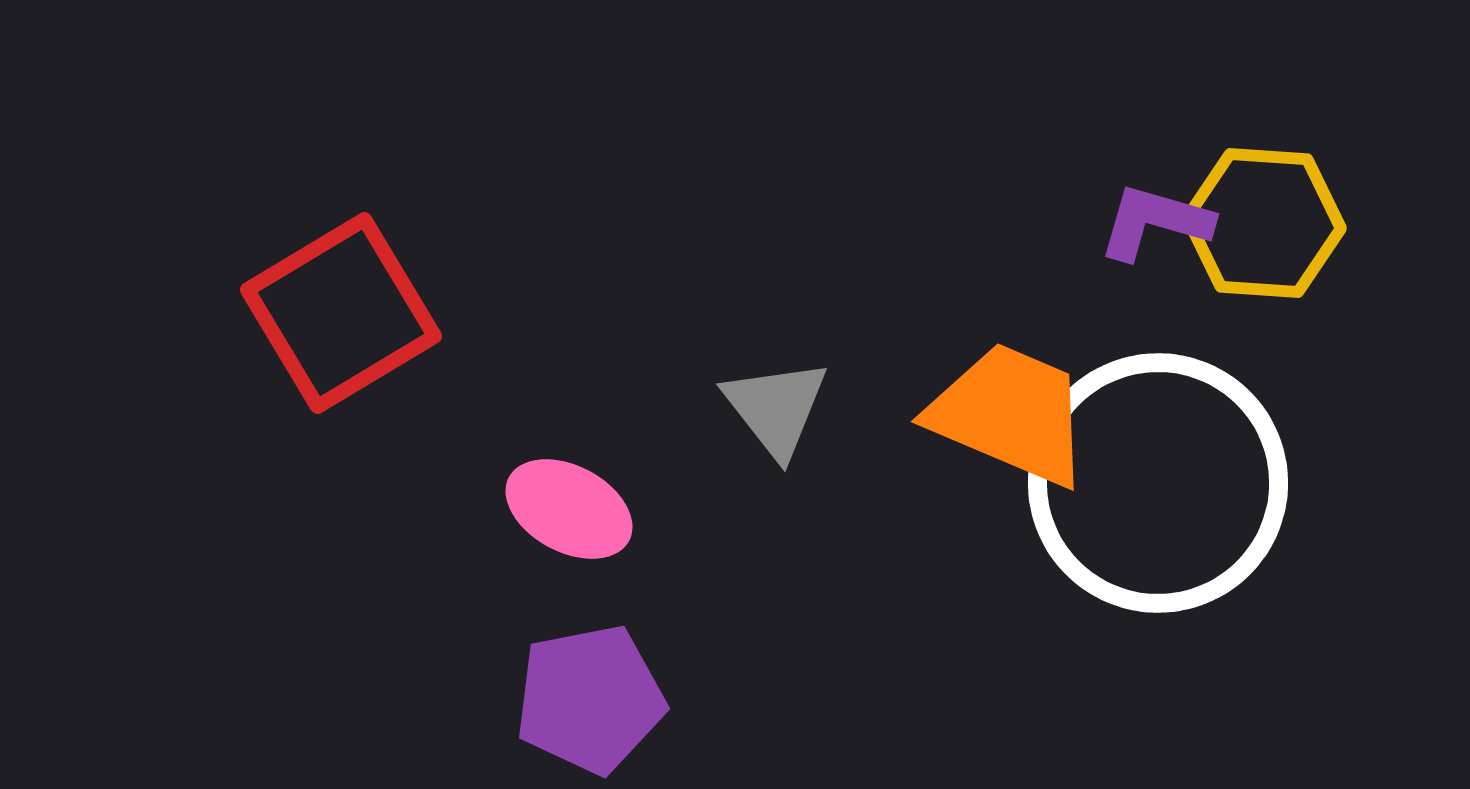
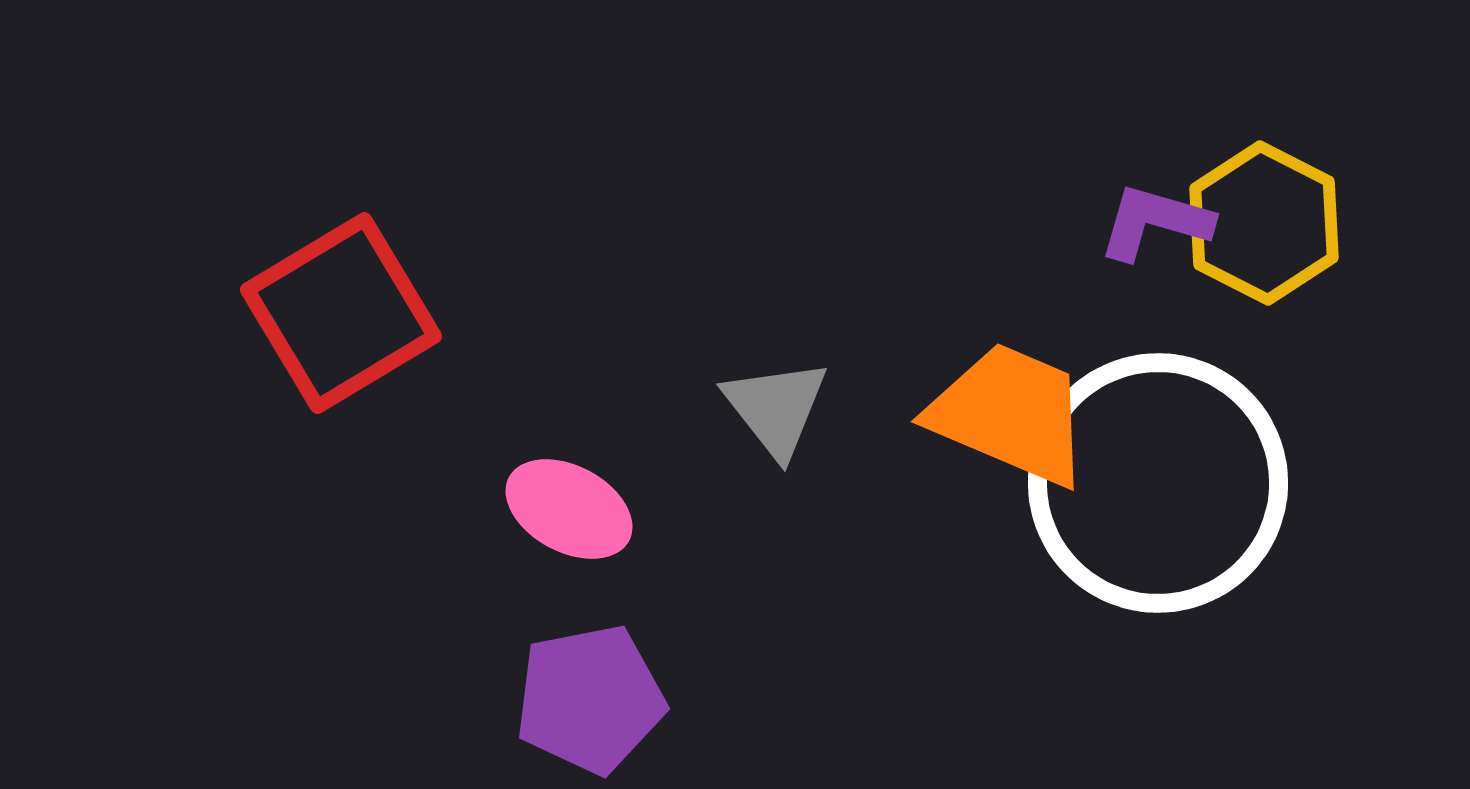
yellow hexagon: rotated 23 degrees clockwise
